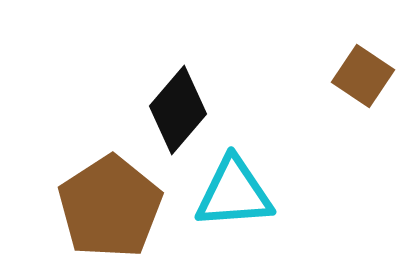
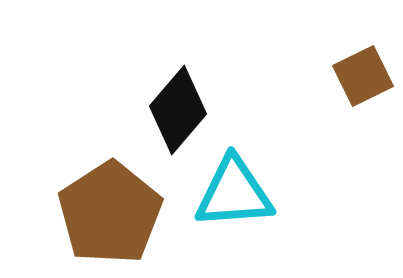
brown square: rotated 30 degrees clockwise
brown pentagon: moved 6 px down
